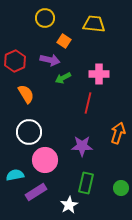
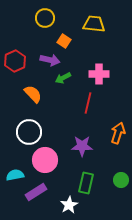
orange semicircle: moved 7 px right; rotated 12 degrees counterclockwise
green circle: moved 8 px up
